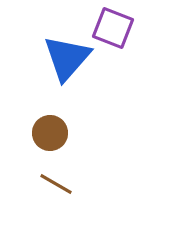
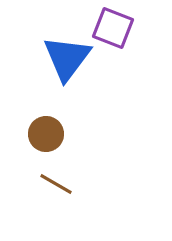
blue triangle: rotated 4 degrees counterclockwise
brown circle: moved 4 px left, 1 px down
